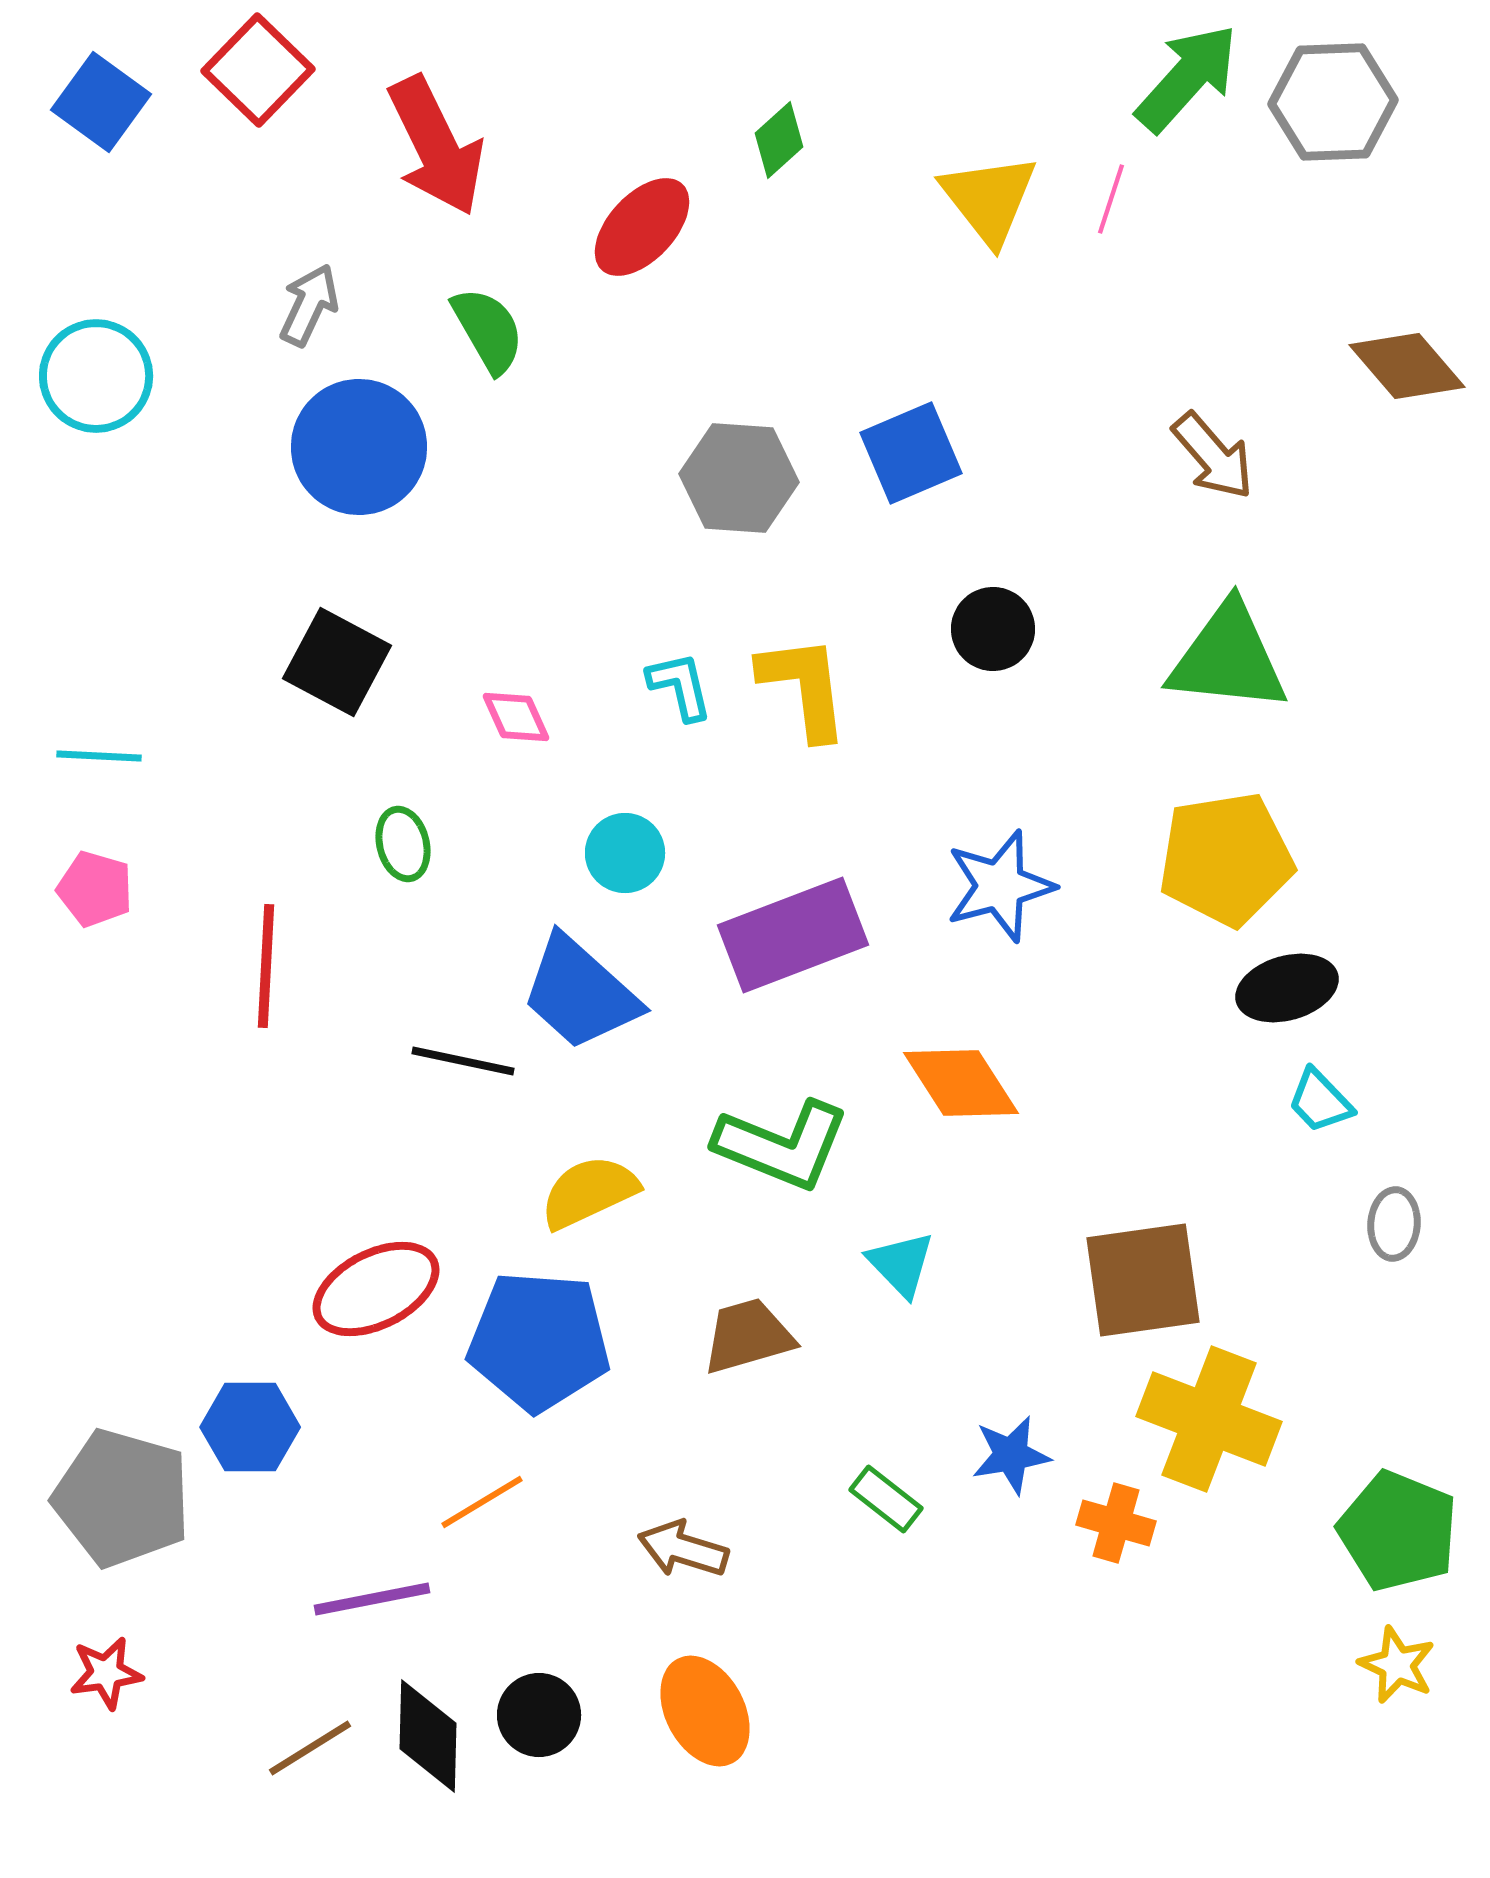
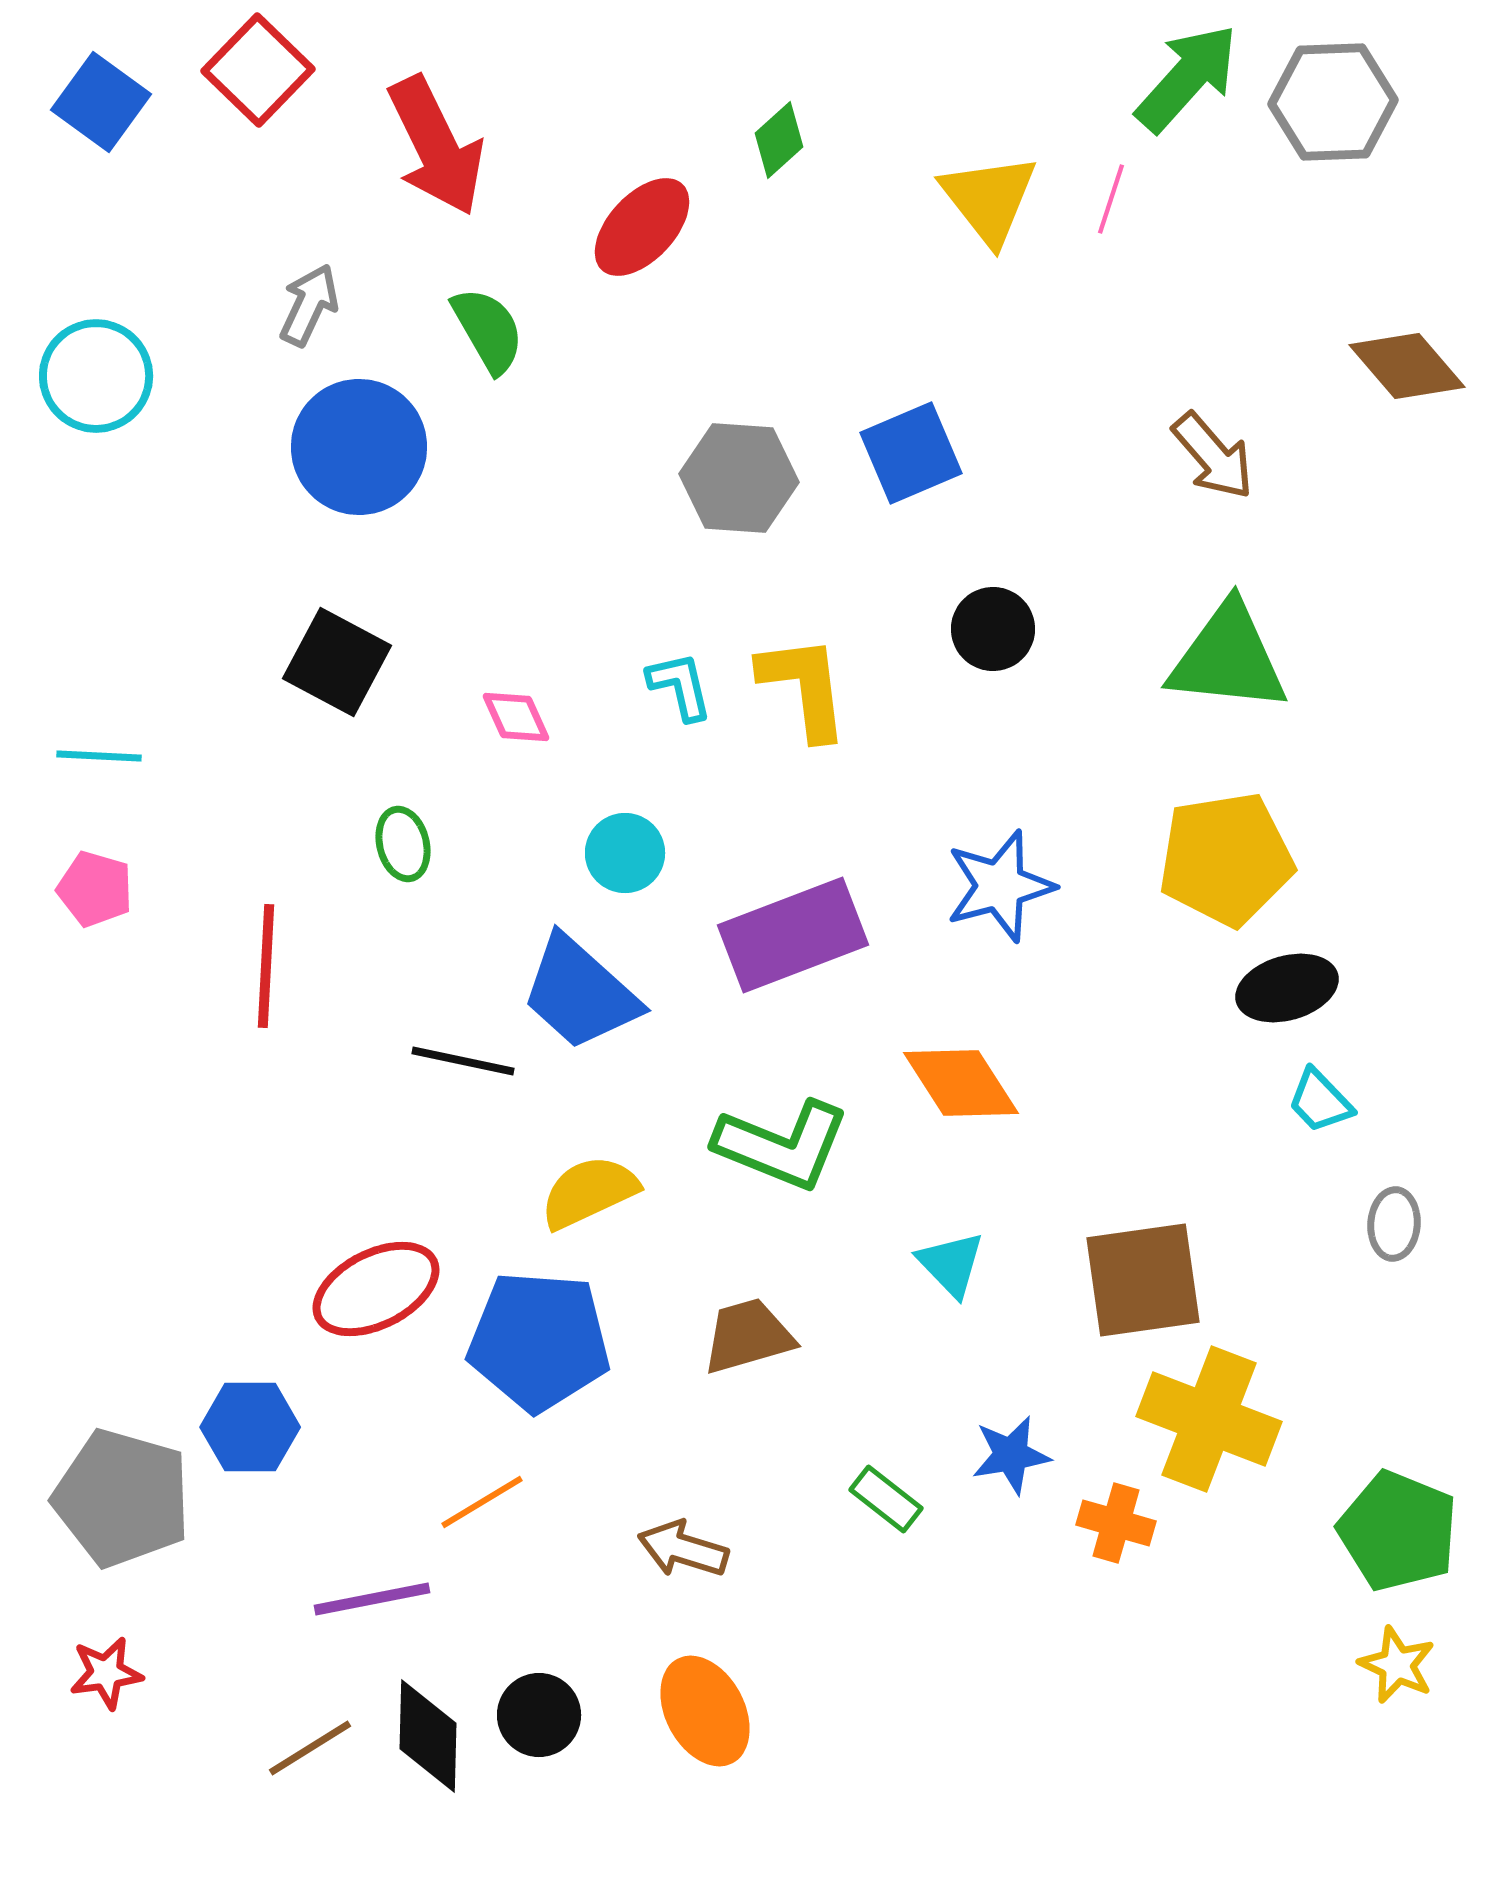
cyan triangle at (901, 1264): moved 50 px right
